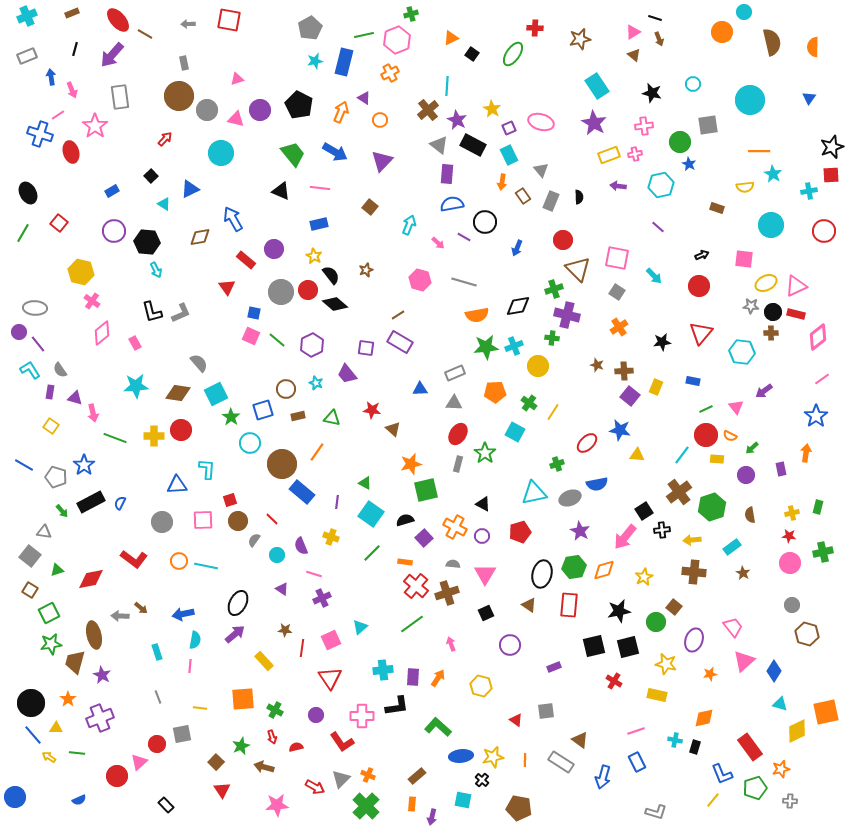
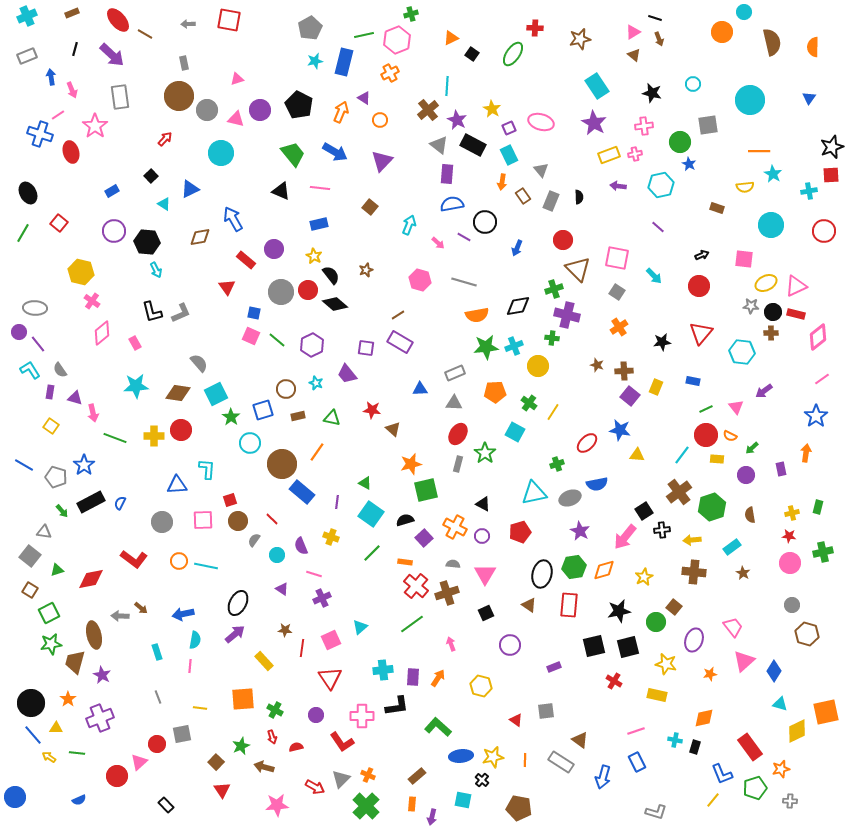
purple arrow at (112, 55): rotated 88 degrees counterclockwise
